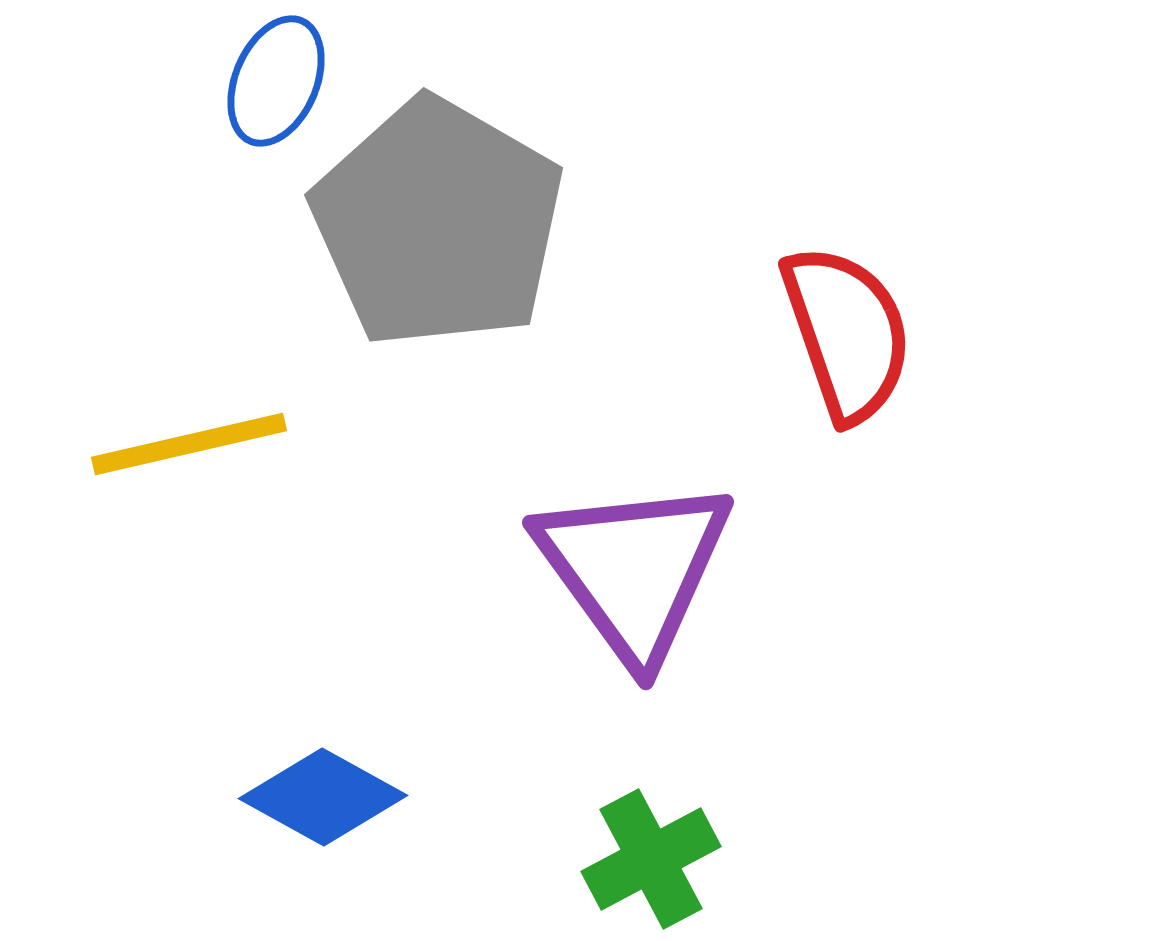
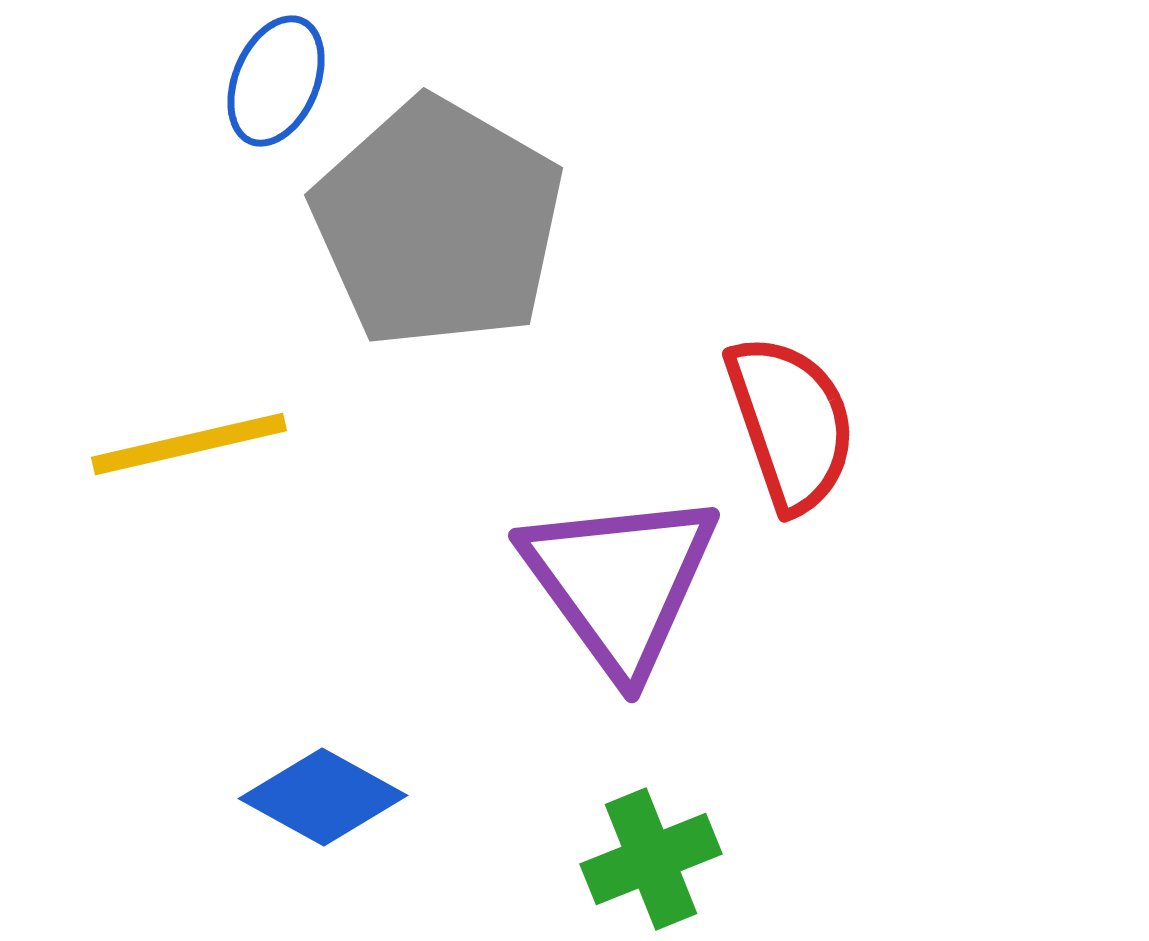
red semicircle: moved 56 px left, 90 px down
purple triangle: moved 14 px left, 13 px down
green cross: rotated 6 degrees clockwise
